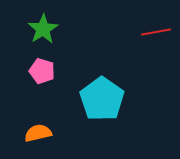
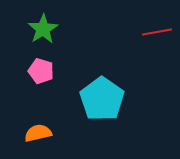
red line: moved 1 px right
pink pentagon: moved 1 px left
